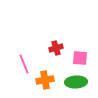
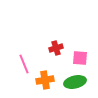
green ellipse: moved 1 px left; rotated 10 degrees counterclockwise
